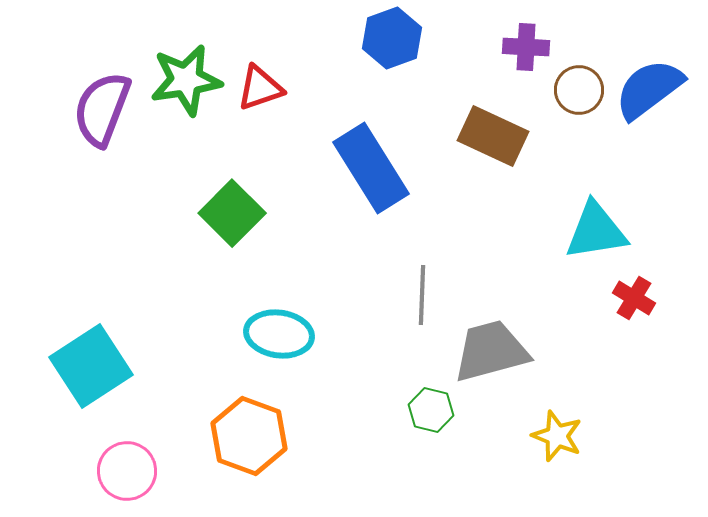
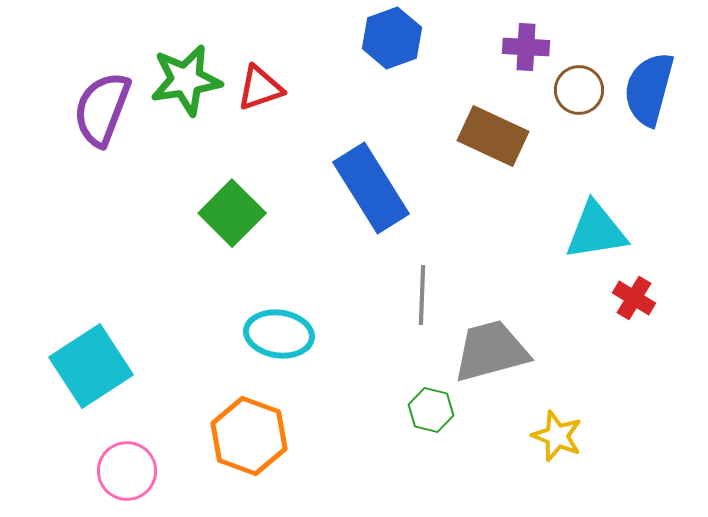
blue semicircle: rotated 38 degrees counterclockwise
blue rectangle: moved 20 px down
